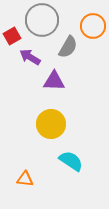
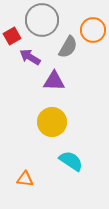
orange circle: moved 4 px down
yellow circle: moved 1 px right, 2 px up
